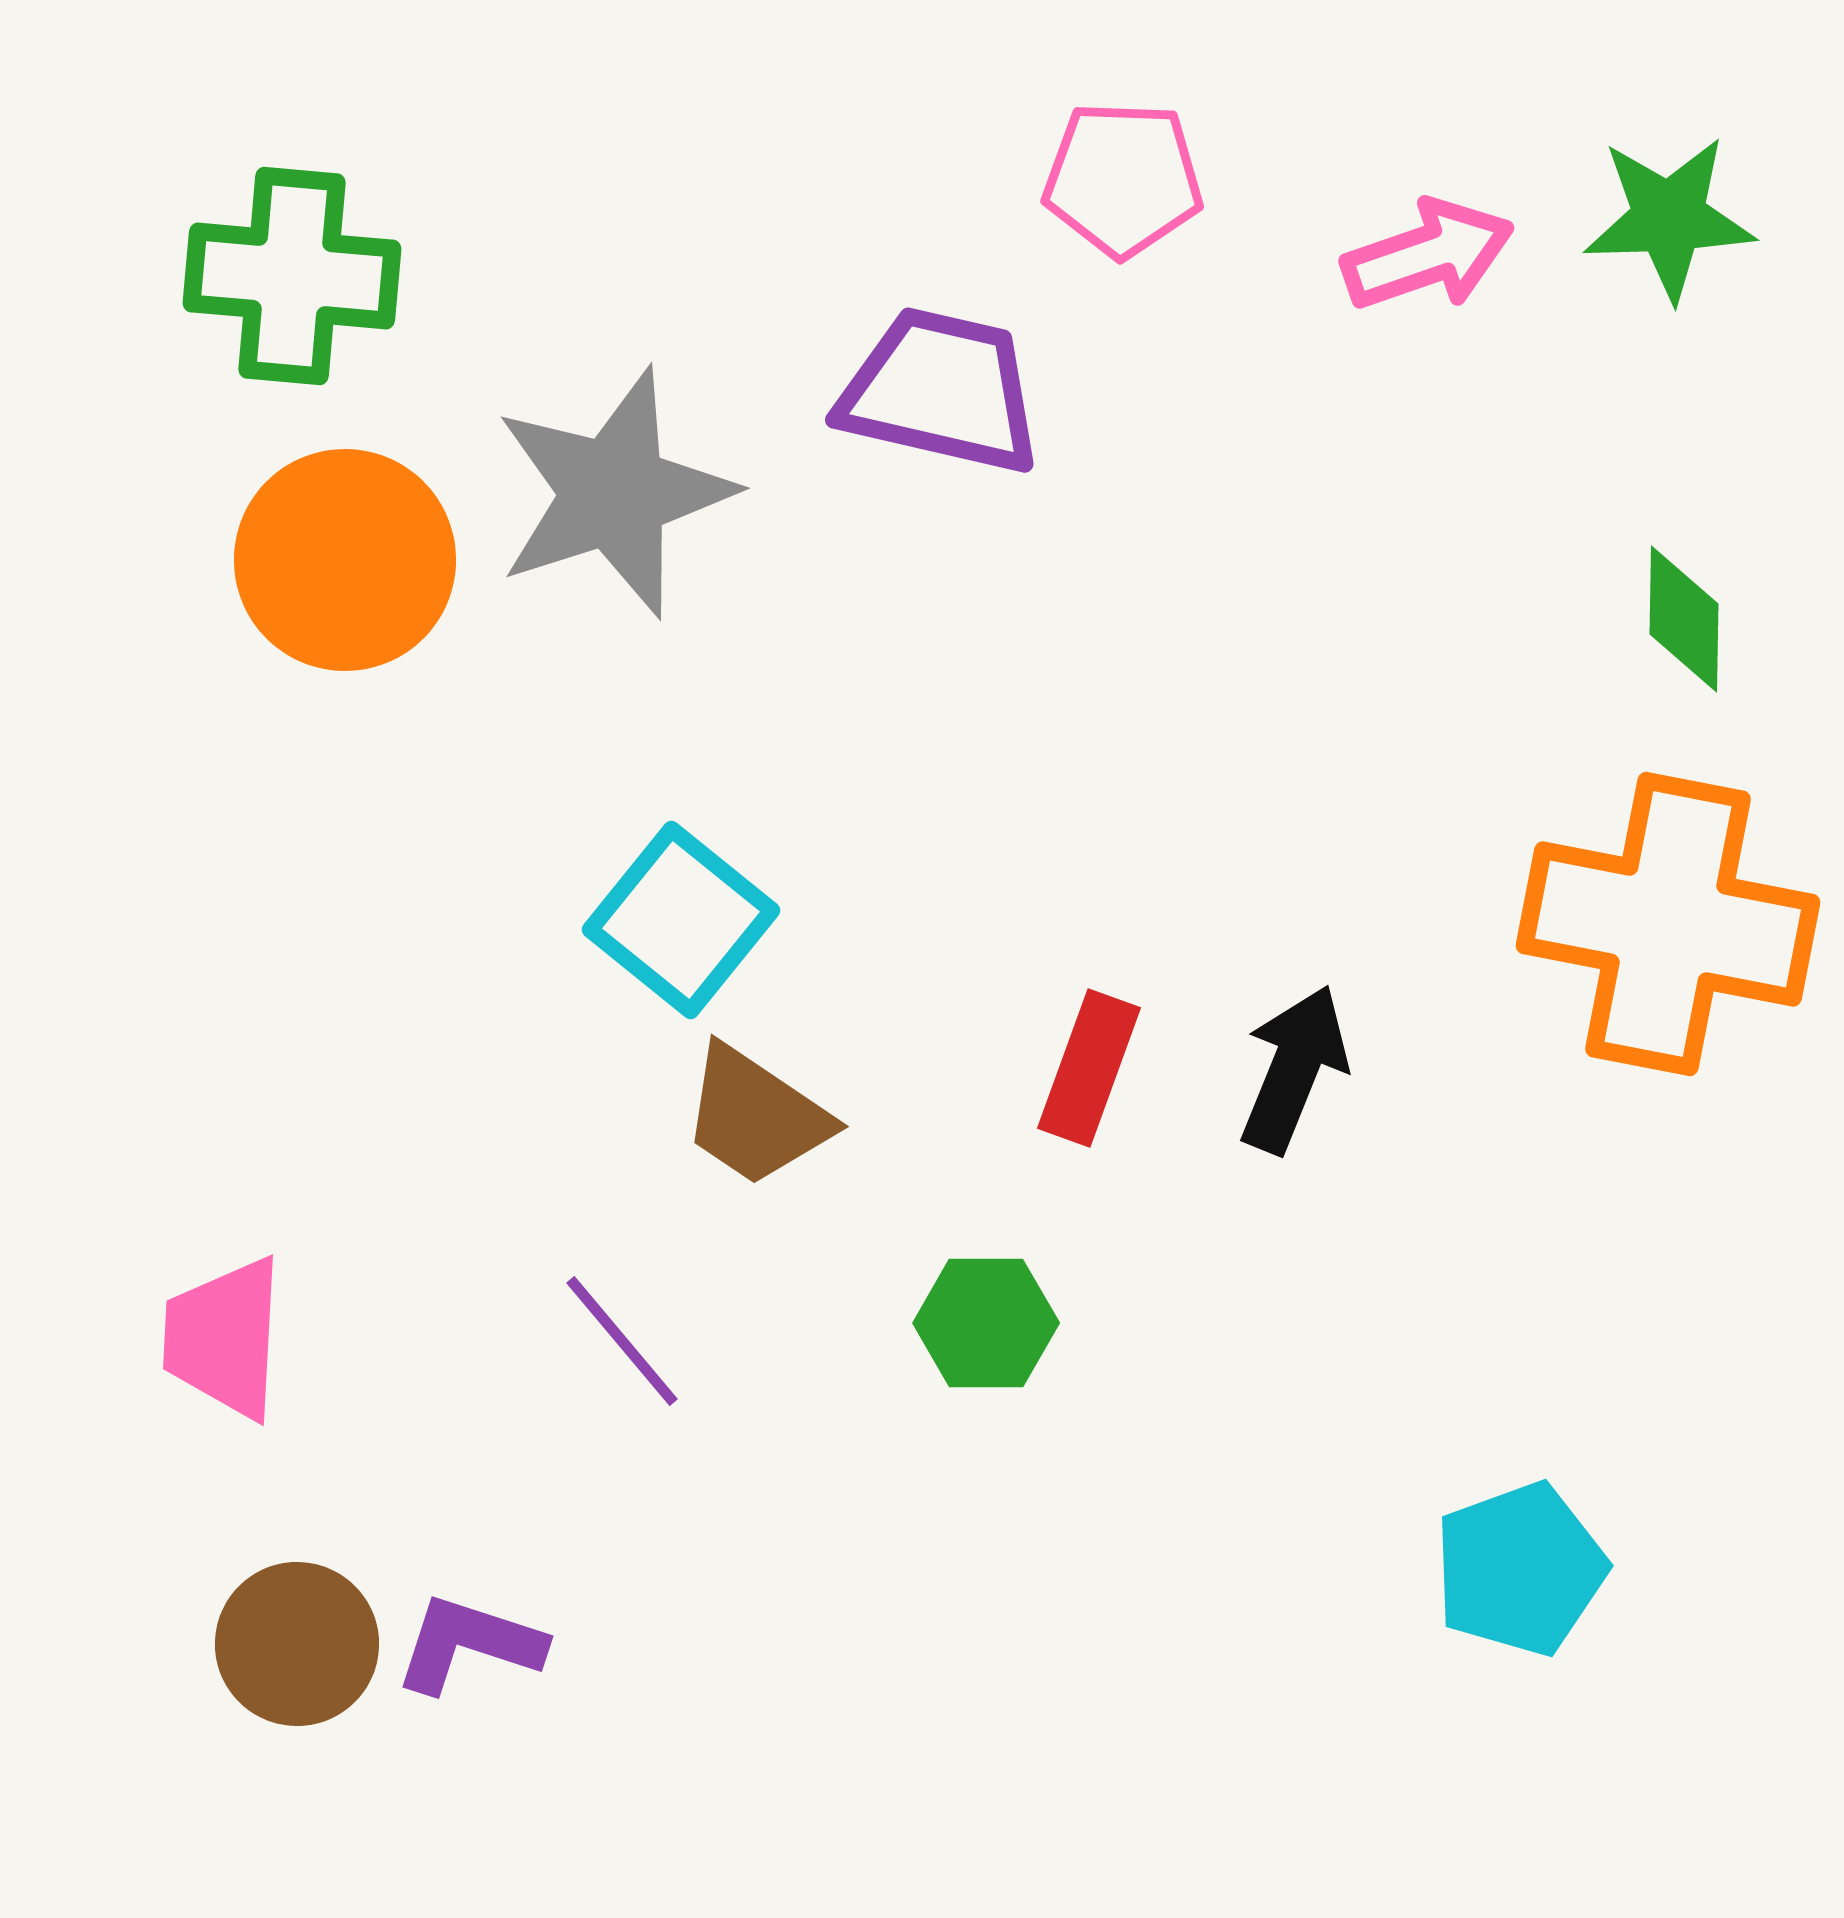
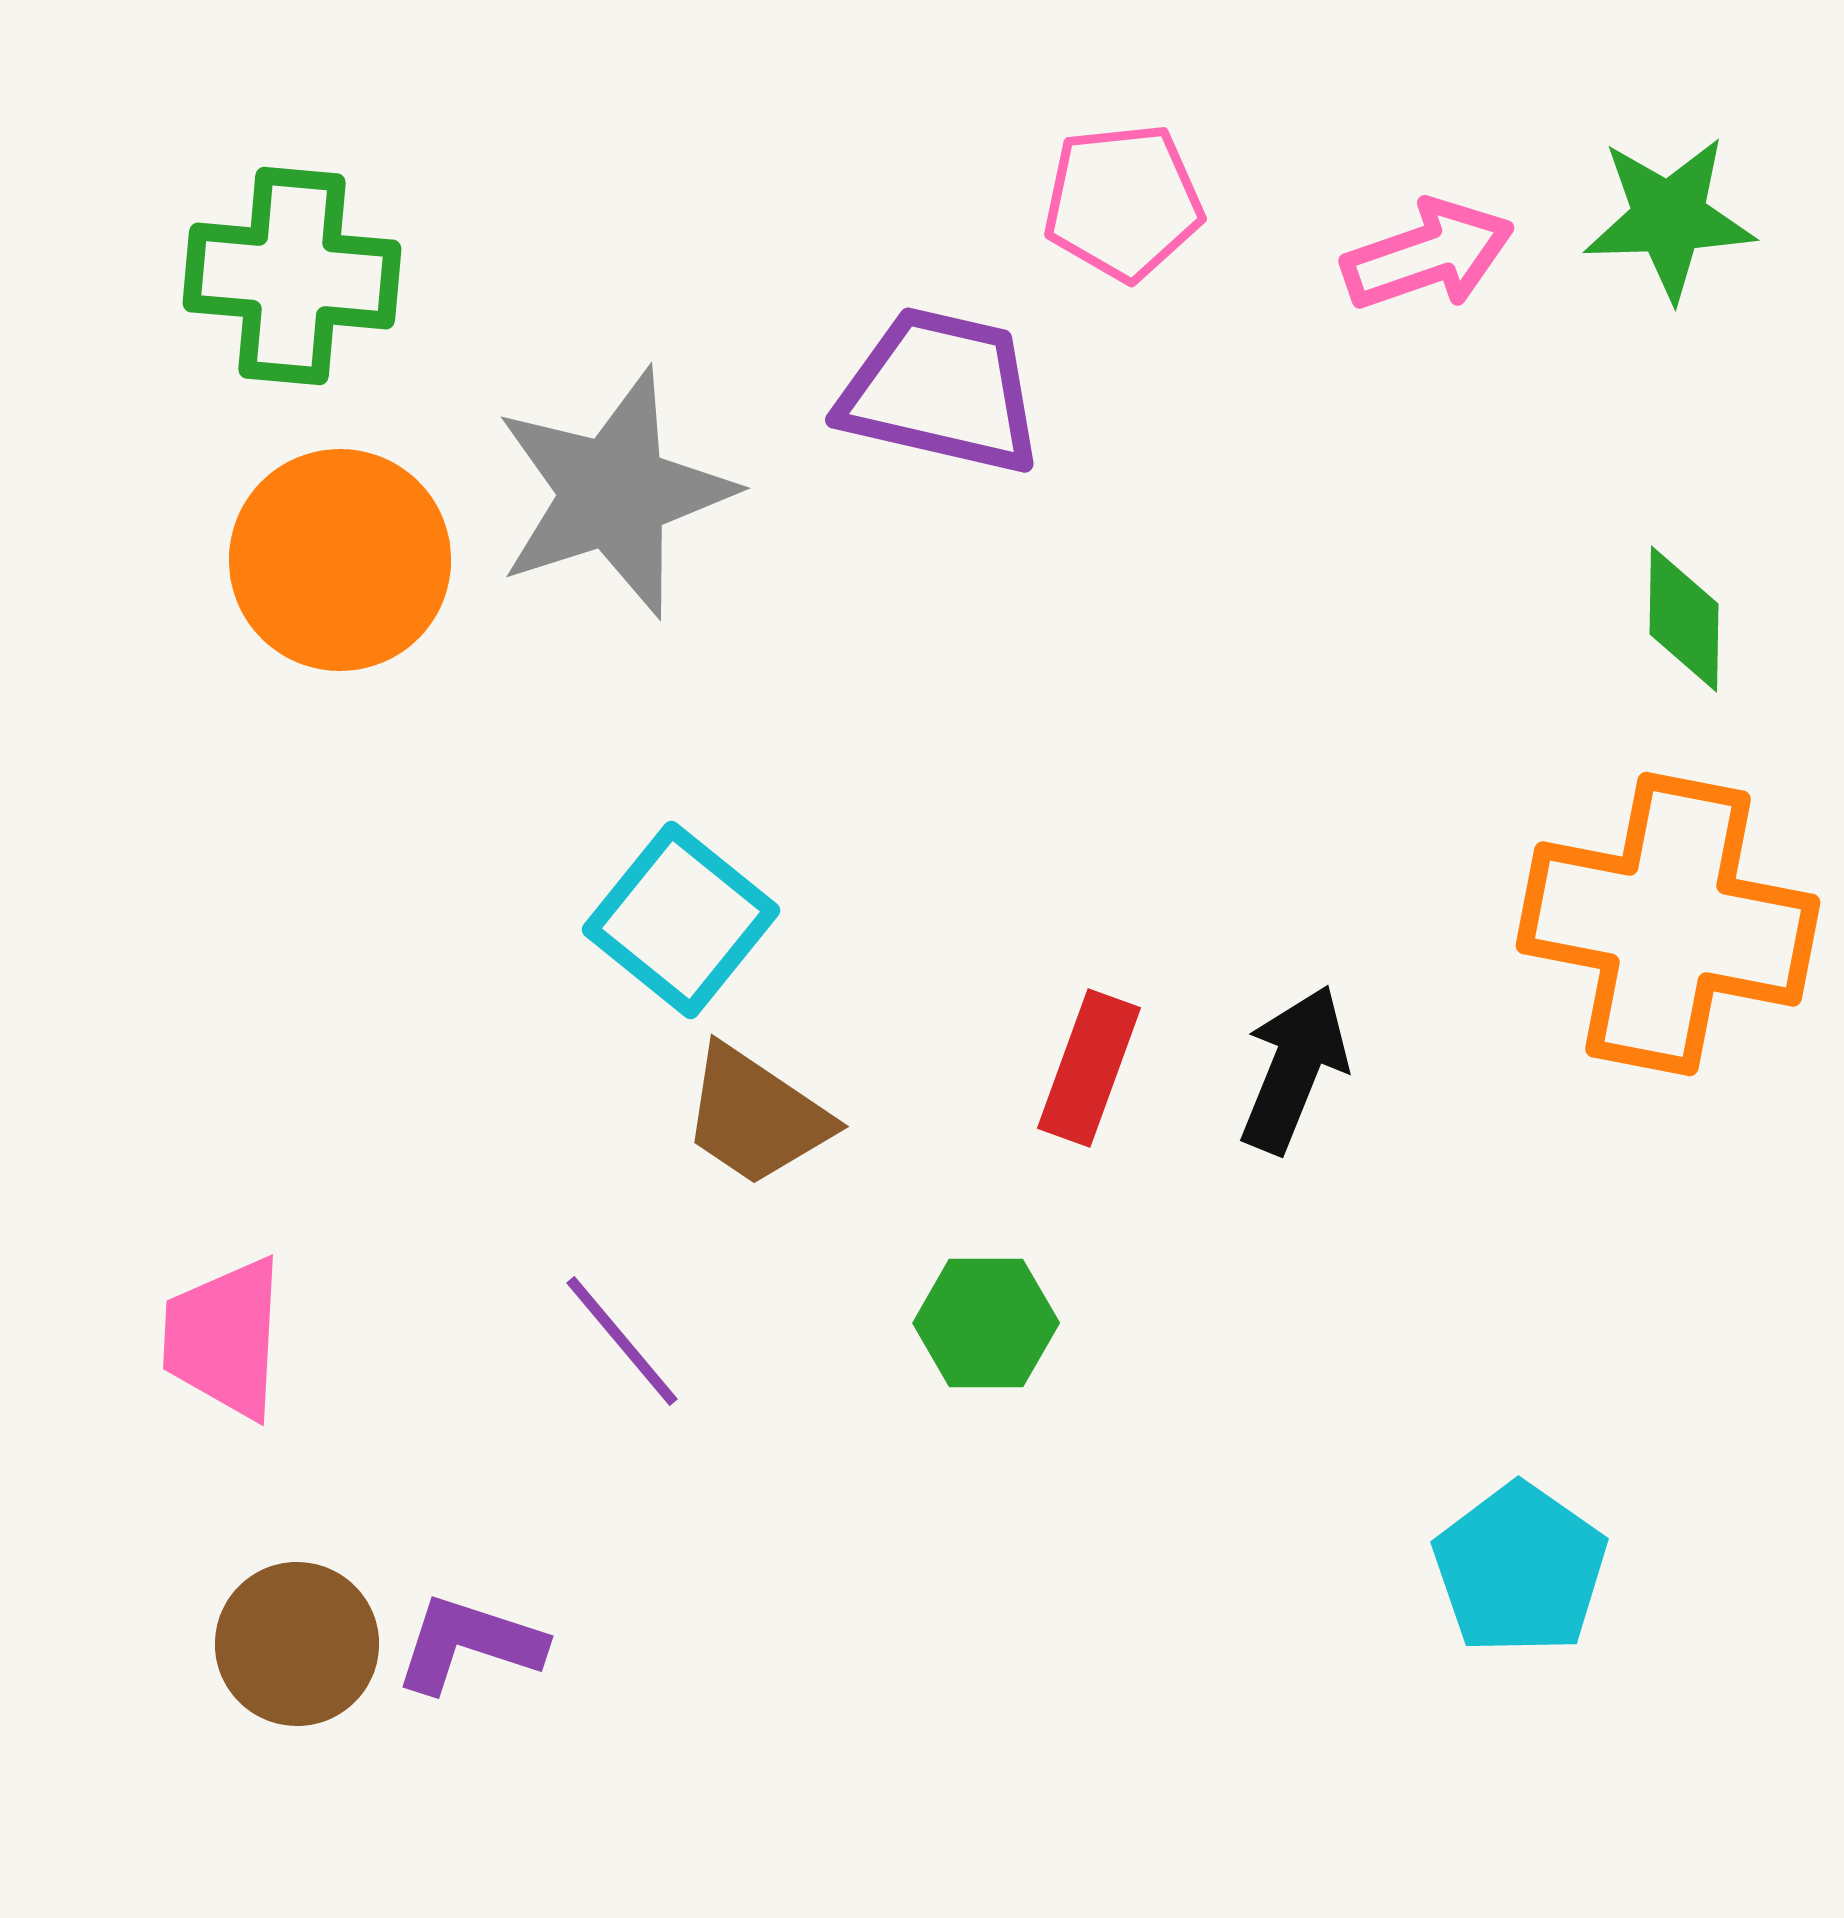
pink pentagon: moved 23 px down; rotated 8 degrees counterclockwise
orange circle: moved 5 px left
cyan pentagon: rotated 17 degrees counterclockwise
